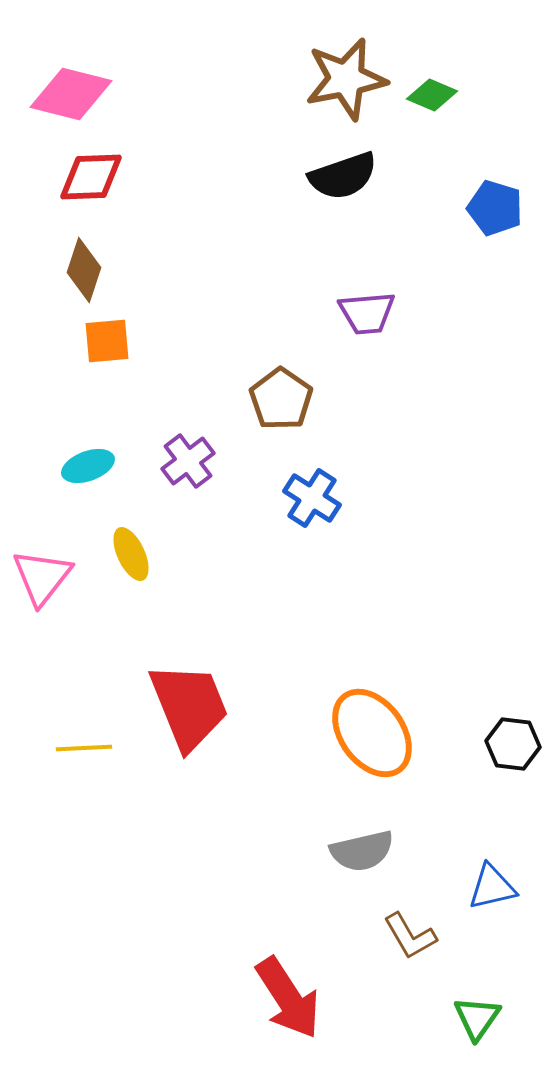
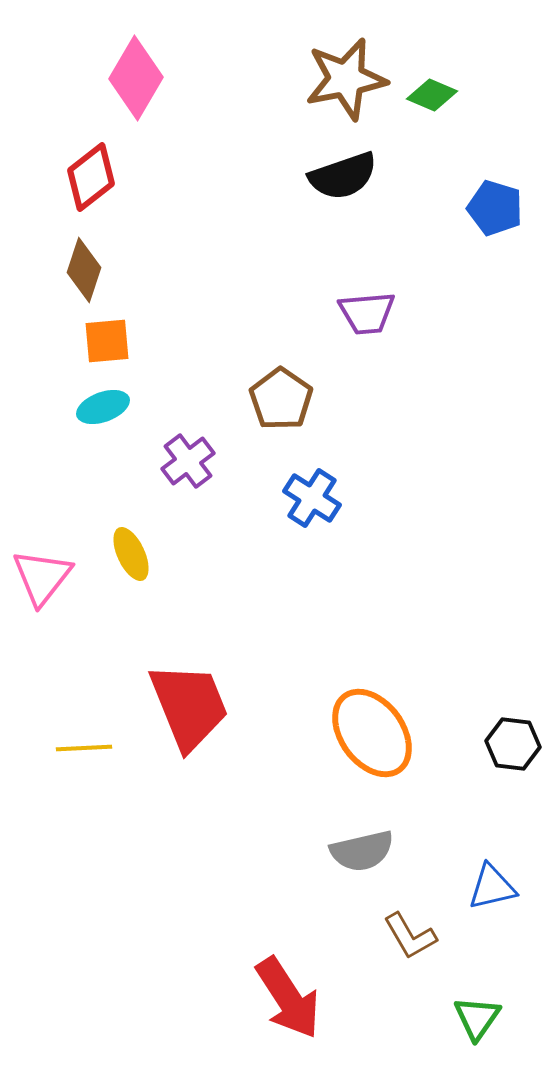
pink diamond: moved 65 px right, 16 px up; rotated 74 degrees counterclockwise
red diamond: rotated 36 degrees counterclockwise
cyan ellipse: moved 15 px right, 59 px up
